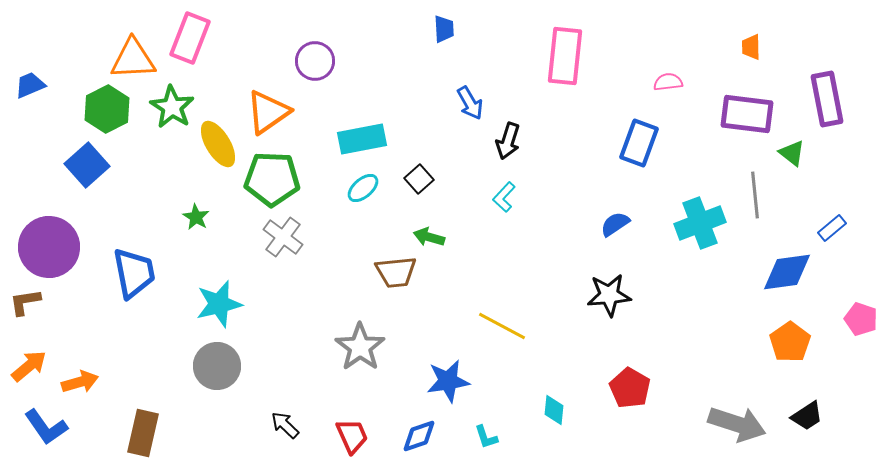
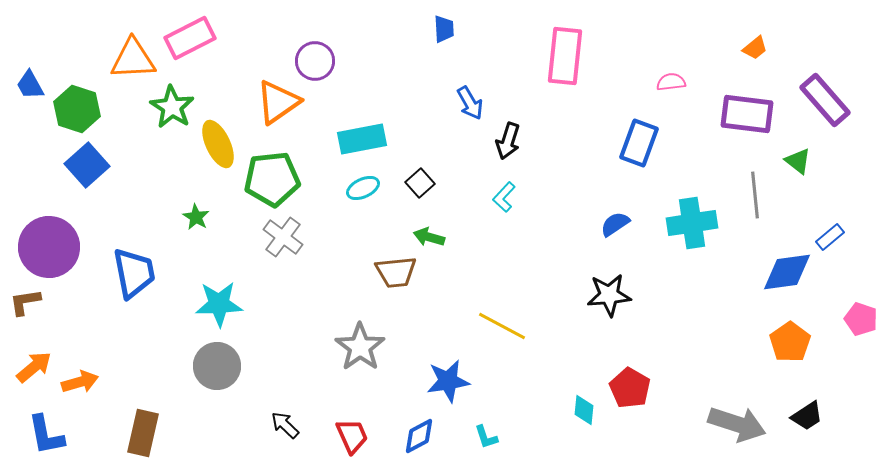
pink rectangle at (190, 38): rotated 42 degrees clockwise
orange trapezoid at (751, 47): moved 4 px right, 1 px down; rotated 128 degrees counterclockwise
pink semicircle at (668, 82): moved 3 px right
blue trapezoid at (30, 85): rotated 96 degrees counterclockwise
purple rectangle at (827, 99): moved 2 px left, 1 px down; rotated 30 degrees counterclockwise
green hexagon at (107, 109): moved 30 px left; rotated 15 degrees counterclockwise
orange triangle at (268, 112): moved 10 px right, 10 px up
yellow ellipse at (218, 144): rotated 6 degrees clockwise
green triangle at (792, 153): moved 6 px right, 8 px down
green pentagon at (272, 179): rotated 8 degrees counterclockwise
black square at (419, 179): moved 1 px right, 4 px down
cyan ellipse at (363, 188): rotated 16 degrees clockwise
cyan cross at (700, 223): moved 8 px left; rotated 12 degrees clockwise
blue rectangle at (832, 228): moved 2 px left, 9 px down
cyan star at (219, 304): rotated 12 degrees clockwise
orange arrow at (29, 366): moved 5 px right, 1 px down
cyan diamond at (554, 410): moved 30 px right
blue L-shape at (46, 427): moved 8 px down; rotated 24 degrees clockwise
blue diamond at (419, 436): rotated 9 degrees counterclockwise
